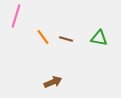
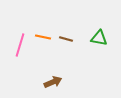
pink line: moved 4 px right, 29 px down
orange line: rotated 42 degrees counterclockwise
